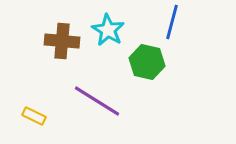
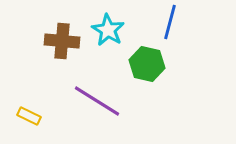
blue line: moved 2 px left
green hexagon: moved 2 px down
yellow rectangle: moved 5 px left
